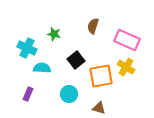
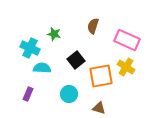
cyan cross: moved 3 px right
